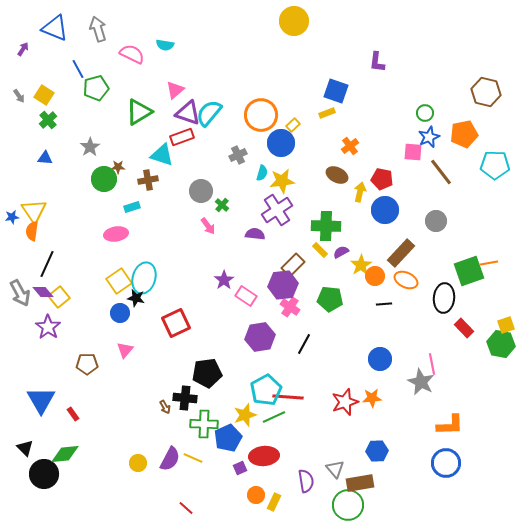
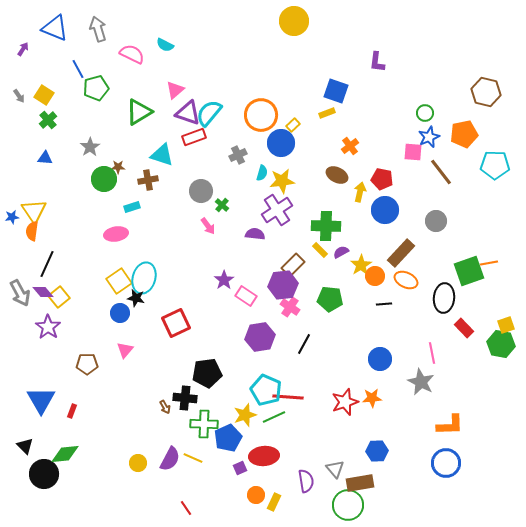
cyan semicircle at (165, 45): rotated 18 degrees clockwise
red rectangle at (182, 137): moved 12 px right
pink line at (432, 364): moved 11 px up
cyan pentagon at (266, 390): rotated 20 degrees counterclockwise
red rectangle at (73, 414): moved 1 px left, 3 px up; rotated 56 degrees clockwise
black triangle at (25, 448): moved 2 px up
red line at (186, 508): rotated 14 degrees clockwise
